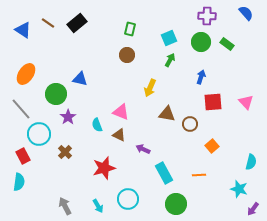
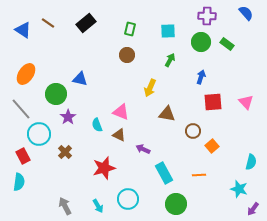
black rectangle at (77, 23): moved 9 px right
cyan square at (169, 38): moved 1 px left, 7 px up; rotated 21 degrees clockwise
brown circle at (190, 124): moved 3 px right, 7 px down
